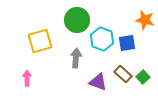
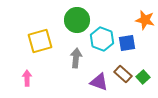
purple triangle: moved 1 px right
